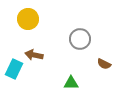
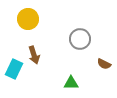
brown arrow: rotated 120 degrees counterclockwise
